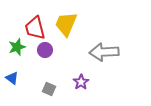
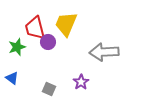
purple circle: moved 3 px right, 8 px up
